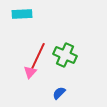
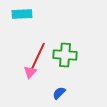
green cross: rotated 20 degrees counterclockwise
